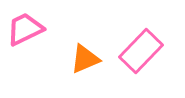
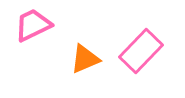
pink trapezoid: moved 8 px right, 4 px up
